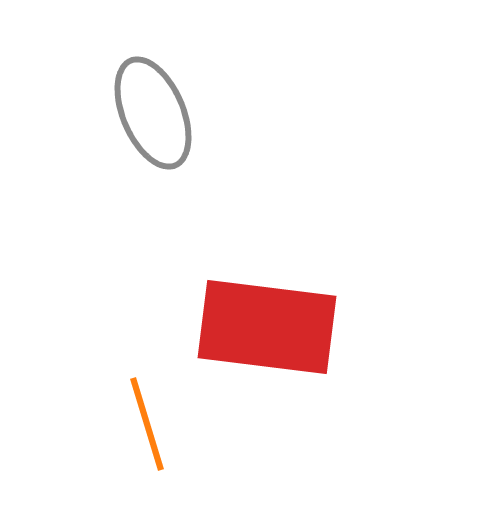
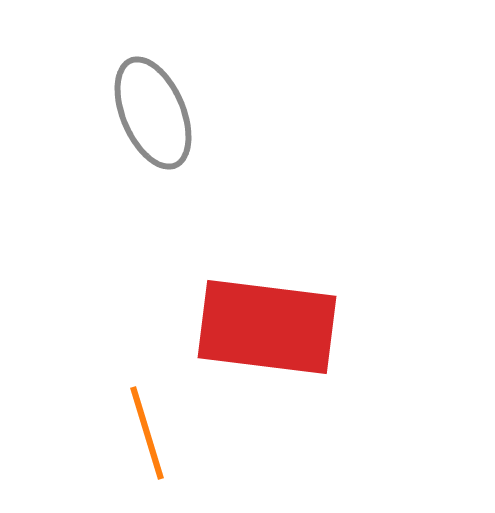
orange line: moved 9 px down
